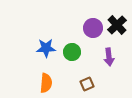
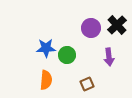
purple circle: moved 2 px left
green circle: moved 5 px left, 3 px down
orange semicircle: moved 3 px up
